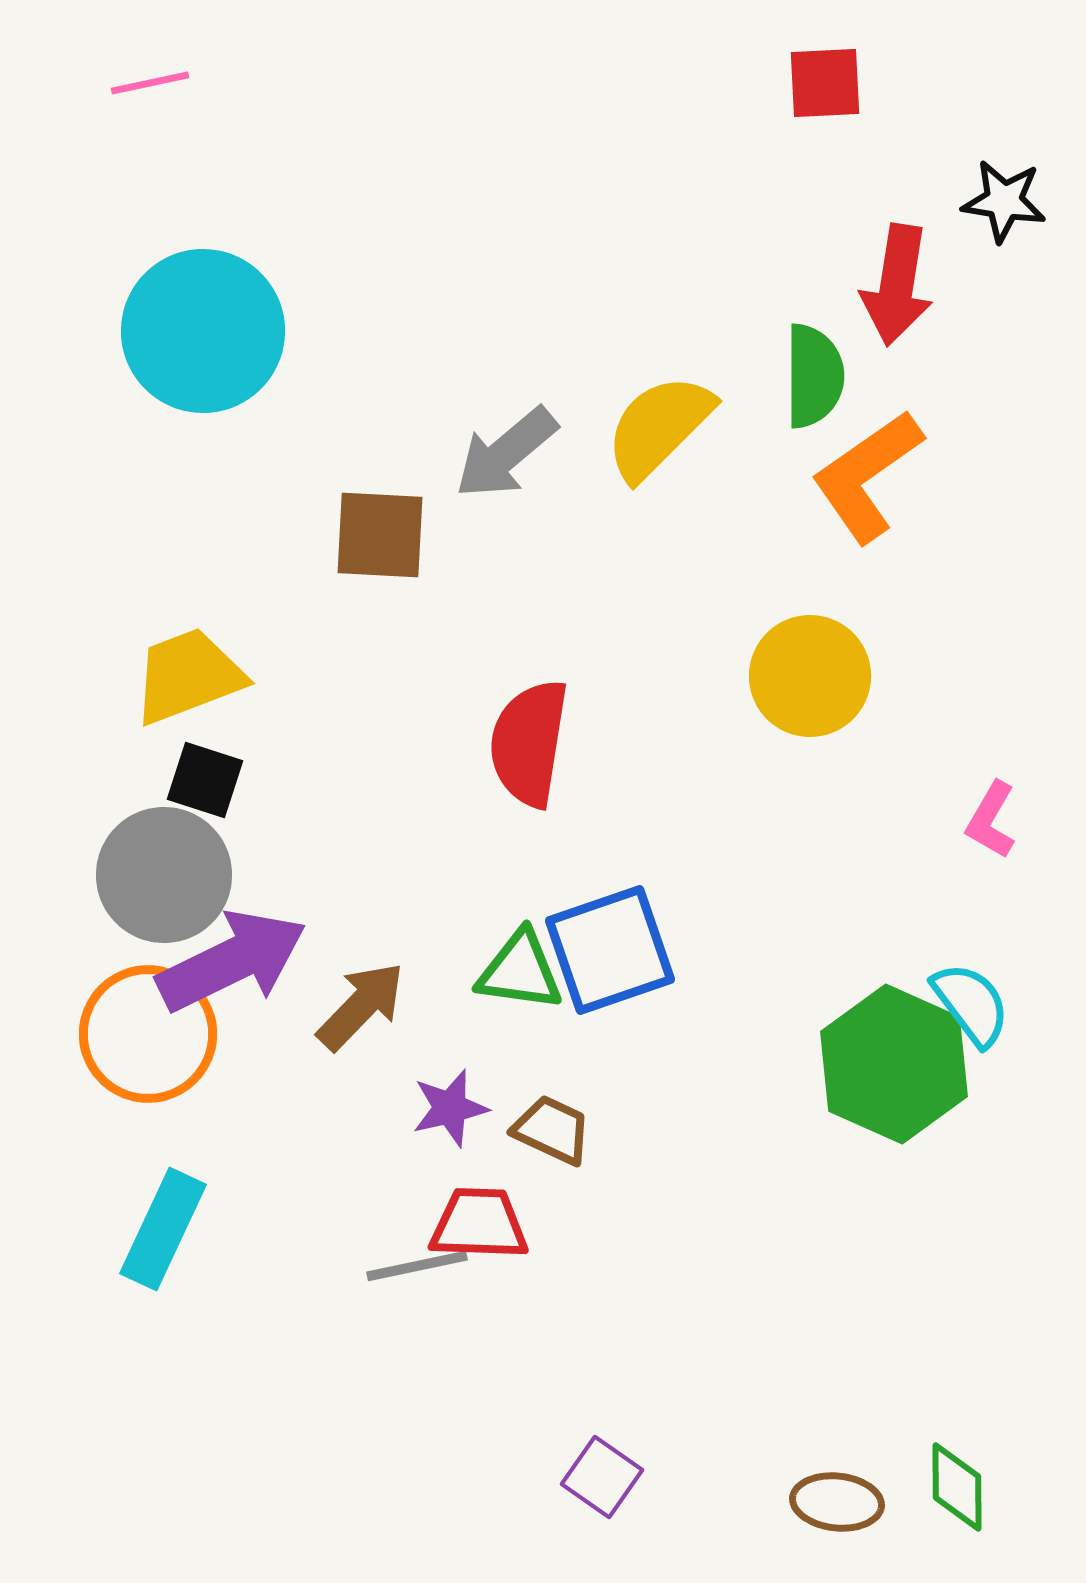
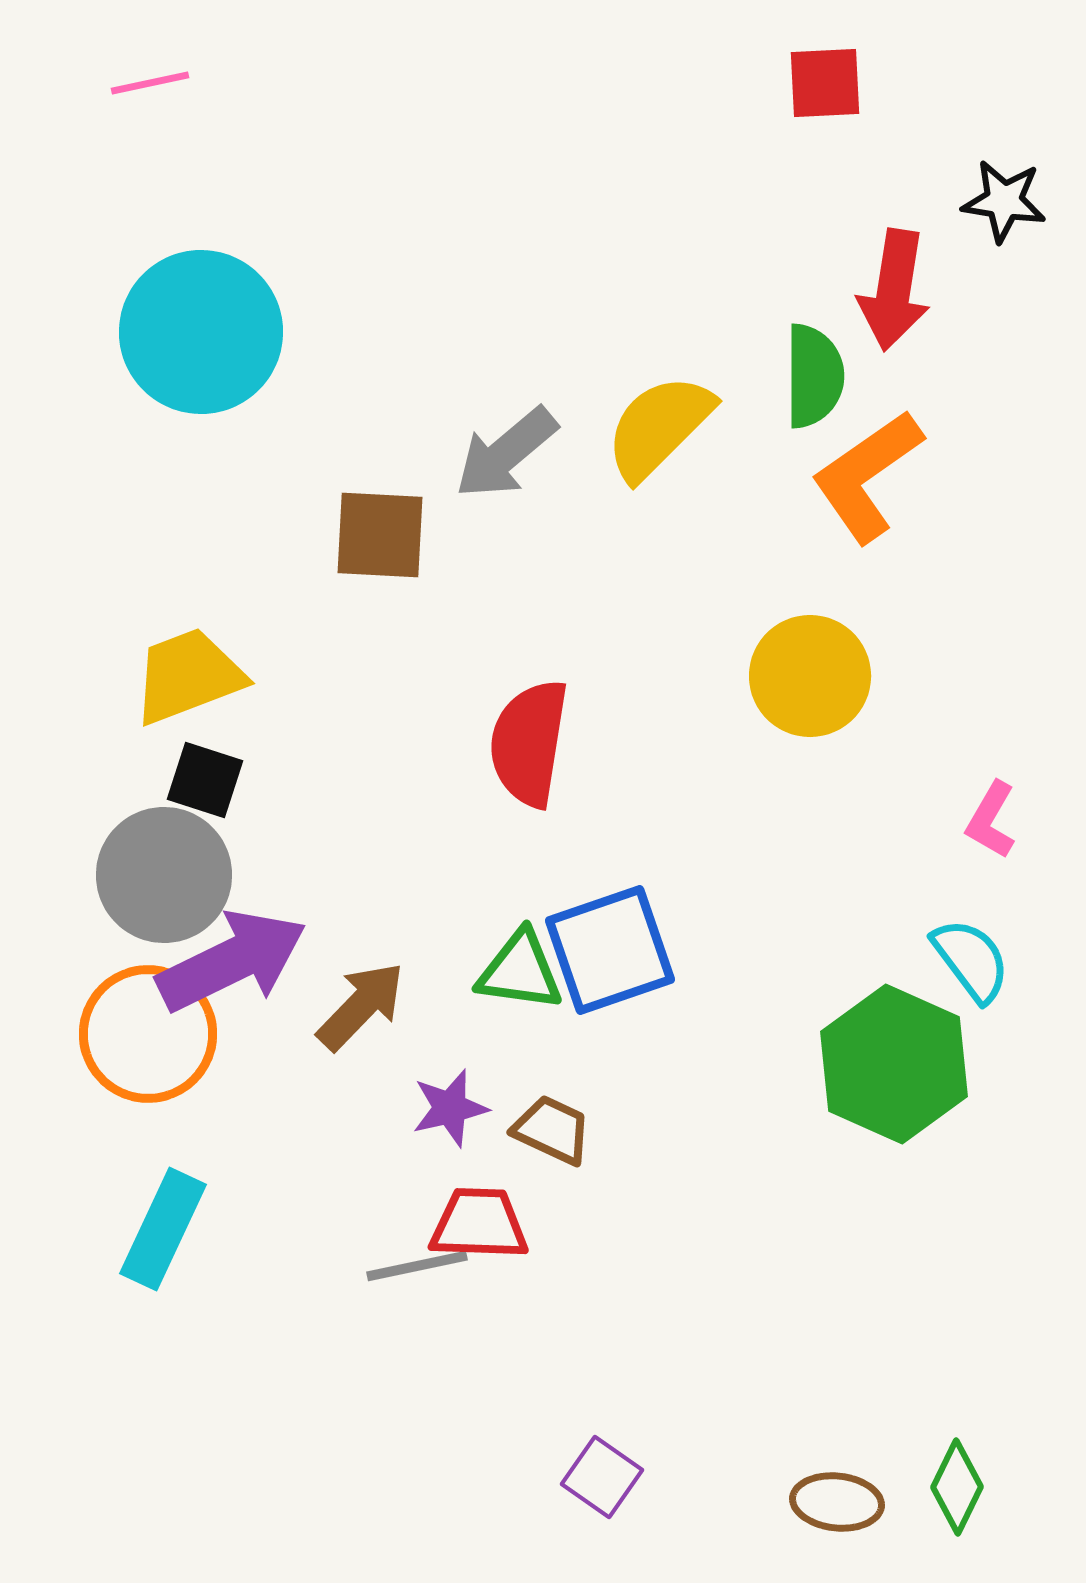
red arrow: moved 3 px left, 5 px down
cyan circle: moved 2 px left, 1 px down
cyan semicircle: moved 44 px up
green diamond: rotated 26 degrees clockwise
